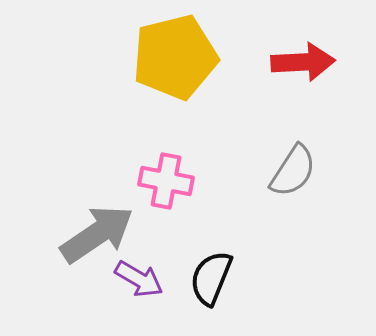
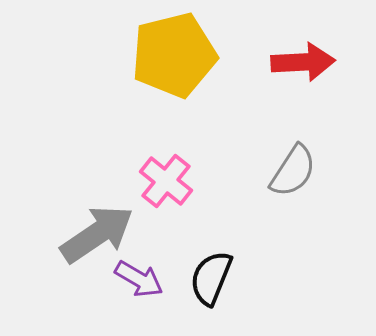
yellow pentagon: moved 1 px left, 2 px up
pink cross: rotated 28 degrees clockwise
